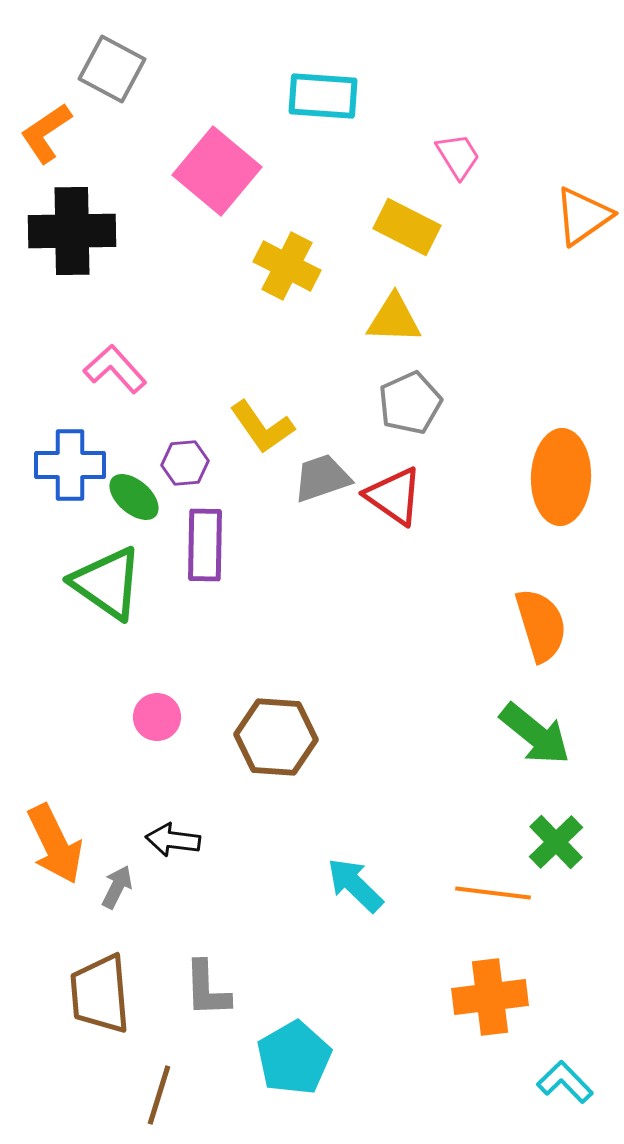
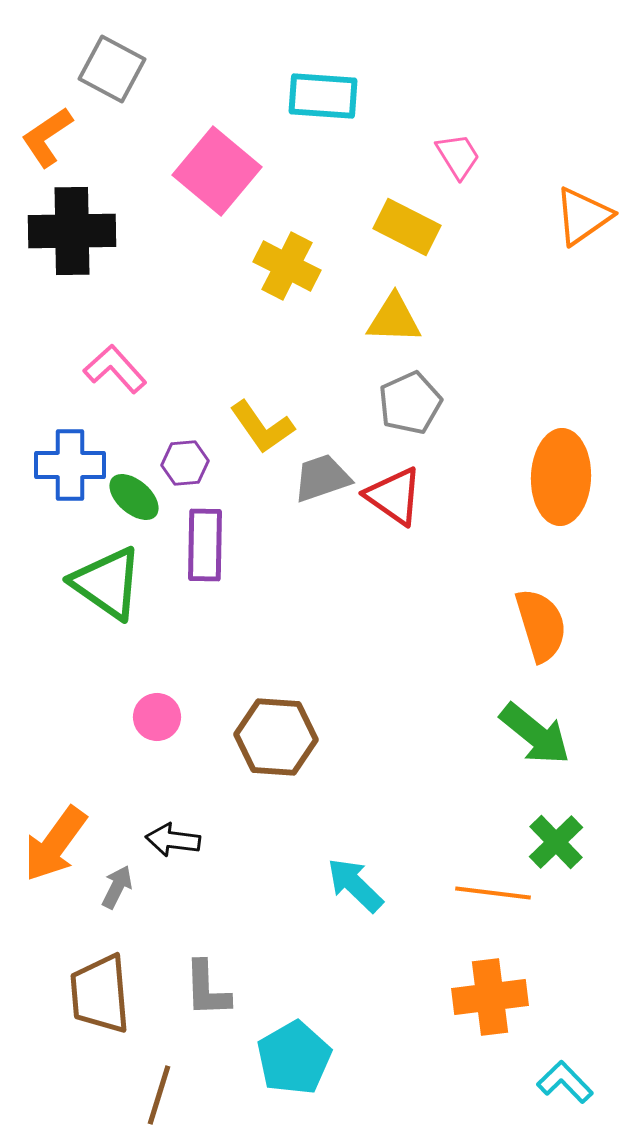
orange L-shape: moved 1 px right, 4 px down
orange arrow: rotated 62 degrees clockwise
